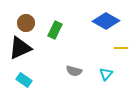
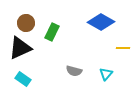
blue diamond: moved 5 px left, 1 px down
green rectangle: moved 3 px left, 2 px down
yellow line: moved 2 px right
cyan rectangle: moved 1 px left, 1 px up
